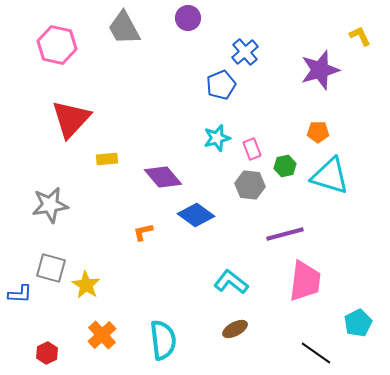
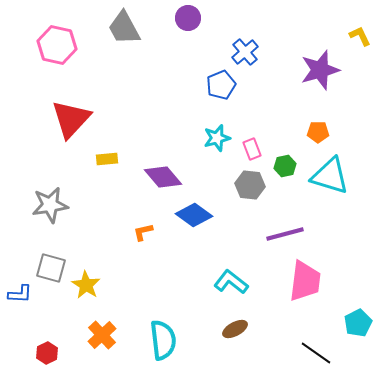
blue diamond: moved 2 px left
